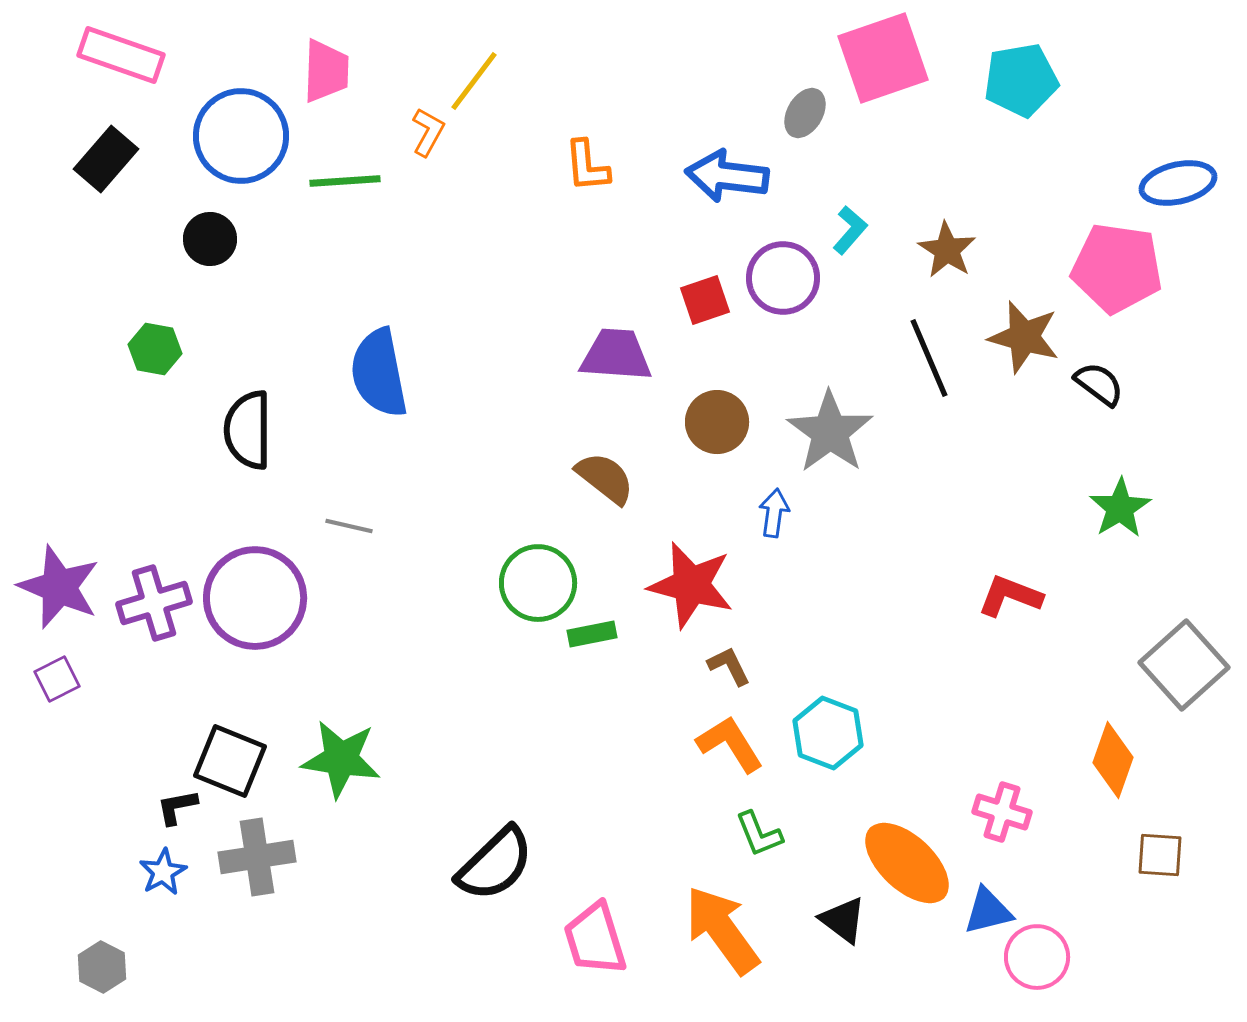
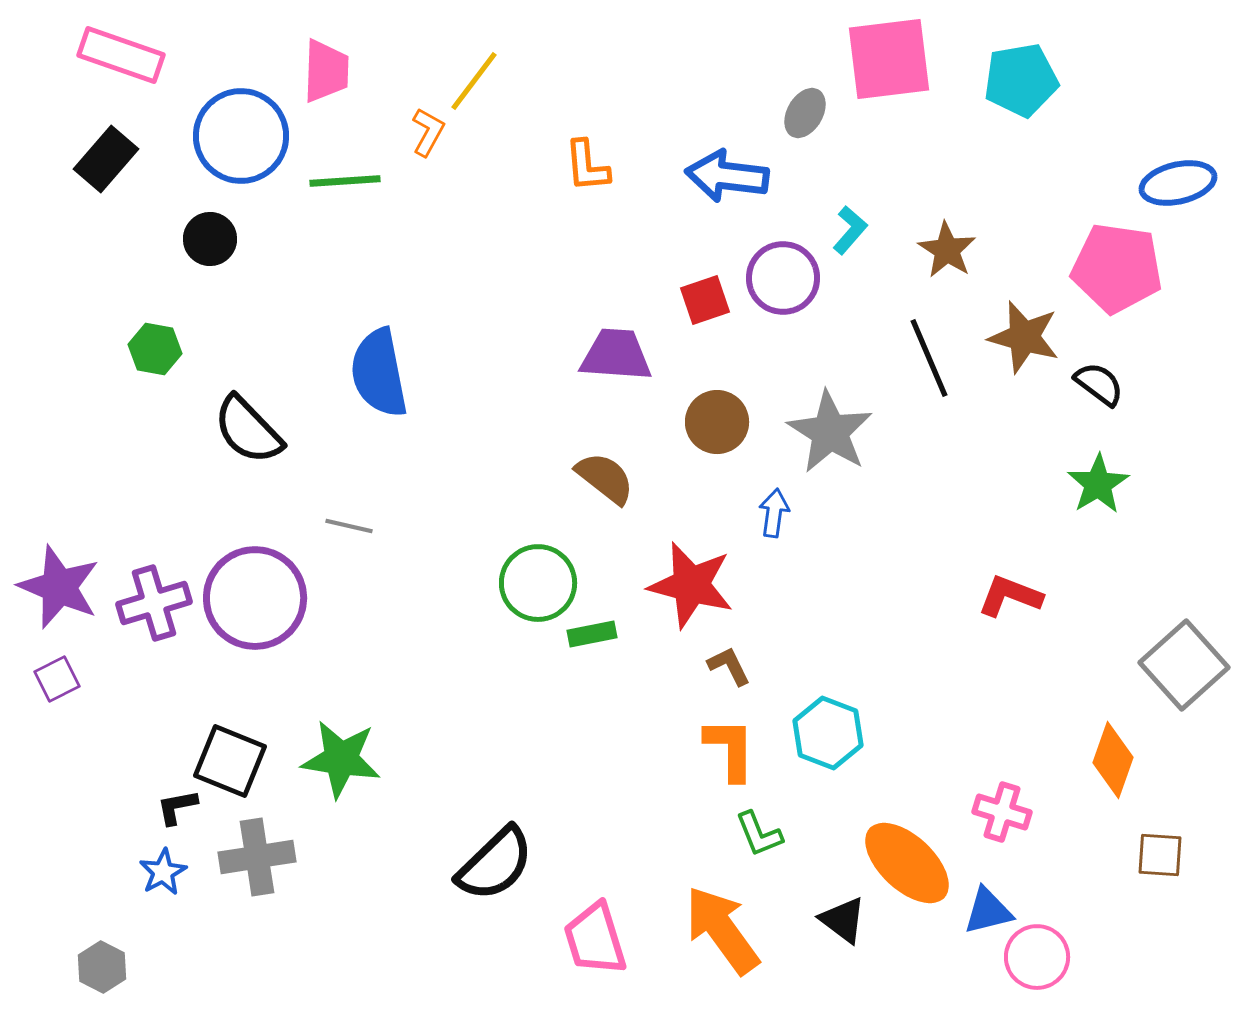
pink square at (883, 58): moved 6 px right, 1 px down; rotated 12 degrees clockwise
black semicircle at (248, 430): rotated 44 degrees counterclockwise
gray star at (830, 432): rotated 4 degrees counterclockwise
green star at (1120, 508): moved 22 px left, 24 px up
orange L-shape at (730, 744): moved 5 px down; rotated 32 degrees clockwise
